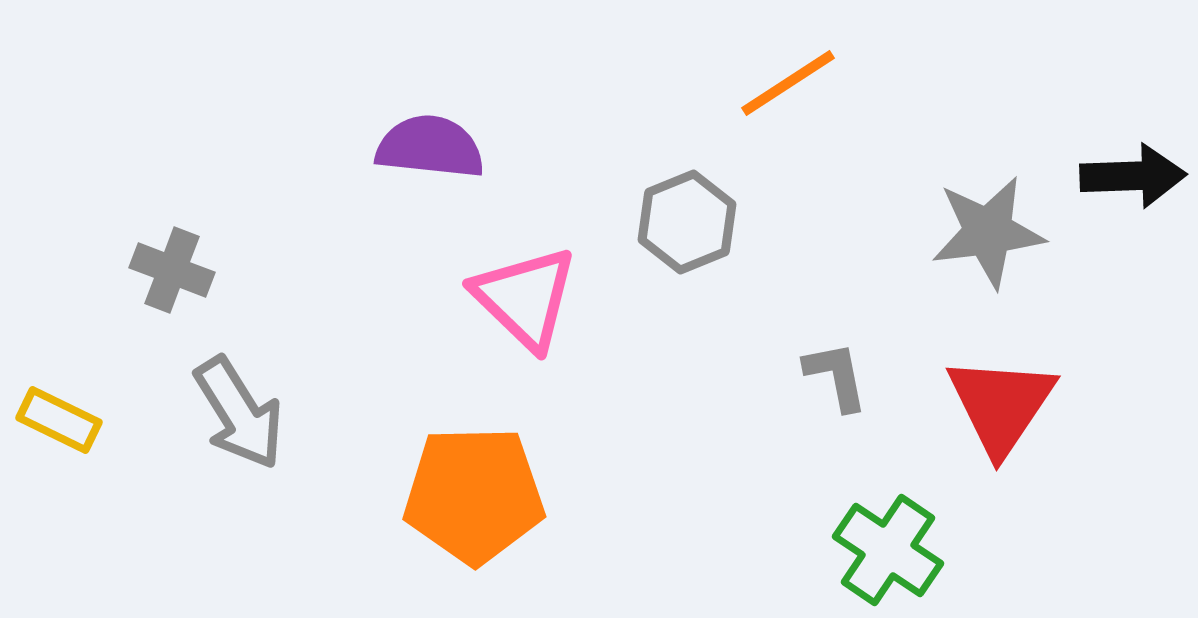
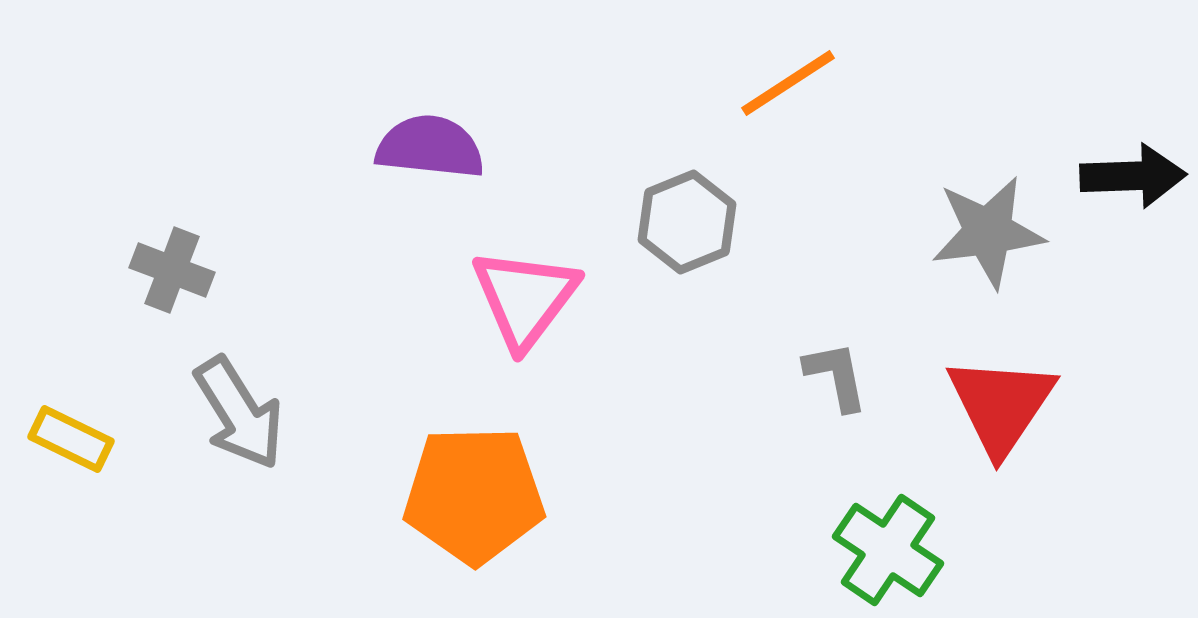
pink triangle: rotated 23 degrees clockwise
yellow rectangle: moved 12 px right, 19 px down
